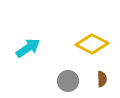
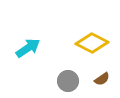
yellow diamond: moved 1 px up
brown semicircle: rotated 56 degrees clockwise
